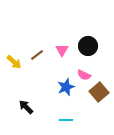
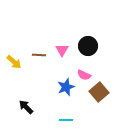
brown line: moved 2 px right; rotated 40 degrees clockwise
